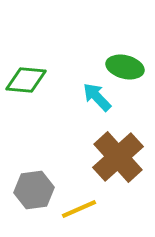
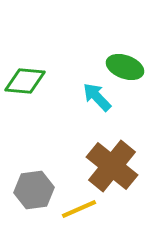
green ellipse: rotated 6 degrees clockwise
green diamond: moved 1 px left, 1 px down
brown cross: moved 6 px left, 9 px down; rotated 9 degrees counterclockwise
